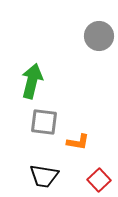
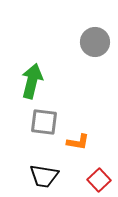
gray circle: moved 4 px left, 6 px down
